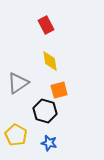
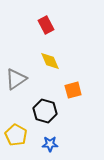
yellow diamond: rotated 15 degrees counterclockwise
gray triangle: moved 2 px left, 4 px up
orange square: moved 14 px right
blue star: moved 1 px right, 1 px down; rotated 14 degrees counterclockwise
